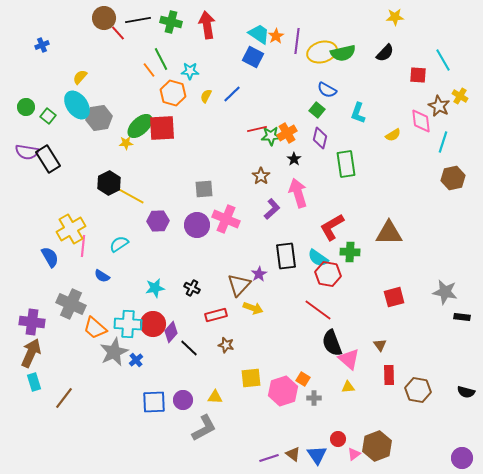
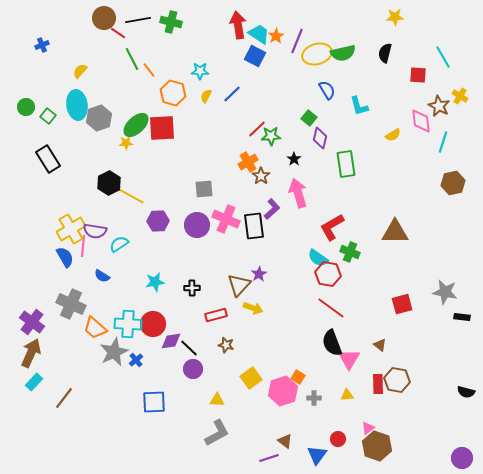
red arrow at (207, 25): moved 31 px right
red line at (118, 33): rotated 14 degrees counterclockwise
purple line at (297, 41): rotated 15 degrees clockwise
yellow ellipse at (322, 52): moved 5 px left, 2 px down
black semicircle at (385, 53): rotated 150 degrees clockwise
blue square at (253, 57): moved 2 px right, 1 px up
green line at (161, 59): moved 29 px left
cyan line at (443, 60): moved 3 px up
cyan star at (190, 71): moved 10 px right
yellow semicircle at (80, 77): moved 6 px up
blue semicircle at (327, 90): rotated 150 degrees counterclockwise
cyan ellipse at (77, 105): rotated 28 degrees clockwise
green square at (317, 110): moved 8 px left, 8 px down
cyan L-shape at (358, 113): moved 1 px right, 7 px up; rotated 35 degrees counterclockwise
gray hexagon at (99, 118): rotated 10 degrees counterclockwise
green ellipse at (140, 126): moved 4 px left, 1 px up
red line at (257, 129): rotated 30 degrees counterclockwise
orange cross at (287, 133): moved 39 px left, 29 px down
purple semicircle at (27, 152): moved 68 px right, 79 px down
brown hexagon at (453, 178): moved 5 px down
brown triangle at (389, 233): moved 6 px right, 1 px up
green cross at (350, 252): rotated 18 degrees clockwise
black rectangle at (286, 256): moved 32 px left, 30 px up
blue semicircle at (50, 257): moved 15 px right
cyan star at (155, 288): moved 6 px up
black cross at (192, 288): rotated 28 degrees counterclockwise
red square at (394, 297): moved 8 px right, 7 px down
red line at (318, 310): moved 13 px right, 2 px up
purple cross at (32, 322): rotated 30 degrees clockwise
purple diamond at (171, 332): moved 9 px down; rotated 40 degrees clockwise
brown triangle at (380, 345): rotated 16 degrees counterclockwise
pink triangle at (349, 359): rotated 20 degrees clockwise
red rectangle at (389, 375): moved 11 px left, 9 px down
yellow square at (251, 378): rotated 30 degrees counterclockwise
orange square at (303, 379): moved 5 px left, 2 px up
cyan rectangle at (34, 382): rotated 60 degrees clockwise
yellow triangle at (348, 387): moved 1 px left, 8 px down
brown hexagon at (418, 390): moved 21 px left, 10 px up
yellow triangle at (215, 397): moved 2 px right, 3 px down
purple circle at (183, 400): moved 10 px right, 31 px up
gray L-shape at (204, 428): moved 13 px right, 5 px down
brown hexagon at (377, 446): rotated 20 degrees counterclockwise
brown triangle at (293, 454): moved 8 px left, 13 px up
pink triangle at (354, 454): moved 14 px right, 26 px up
blue triangle at (317, 455): rotated 10 degrees clockwise
